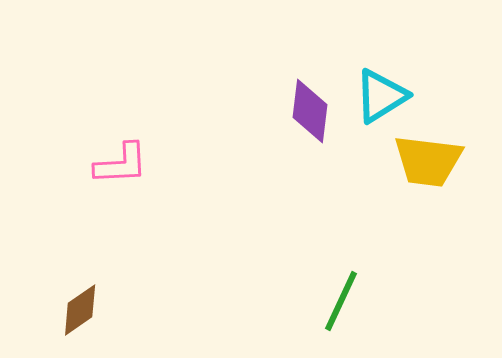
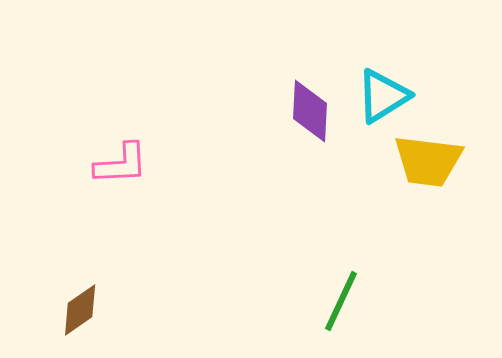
cyan triangle: moved 2 px right
purple diamond: rotated 4 degrees counterclockwise
